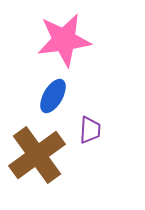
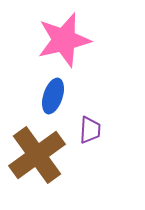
pink star: rotated 6 degrees counterclockwise
blue ellipse: rotated 12 degrees counterclockwise
